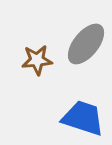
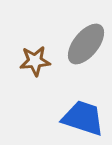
brown star: moved 2 px left, 1 px down
